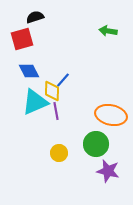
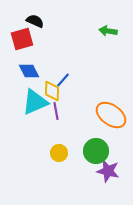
black semicircle: moved 4 px down; rotated 42 degrees clockwise
orange ellipse: rotated 24 degrees clockwise
green circle: moved 7 px down
